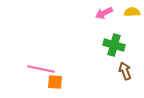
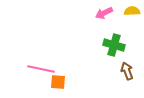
yellow semicircle: moved 1 px up
brown arrow: moved 2 px right
orange square: moved 3 px right
